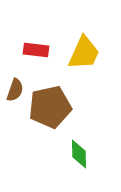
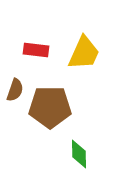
brown pentagon: rotated 12 degrees clockwise
